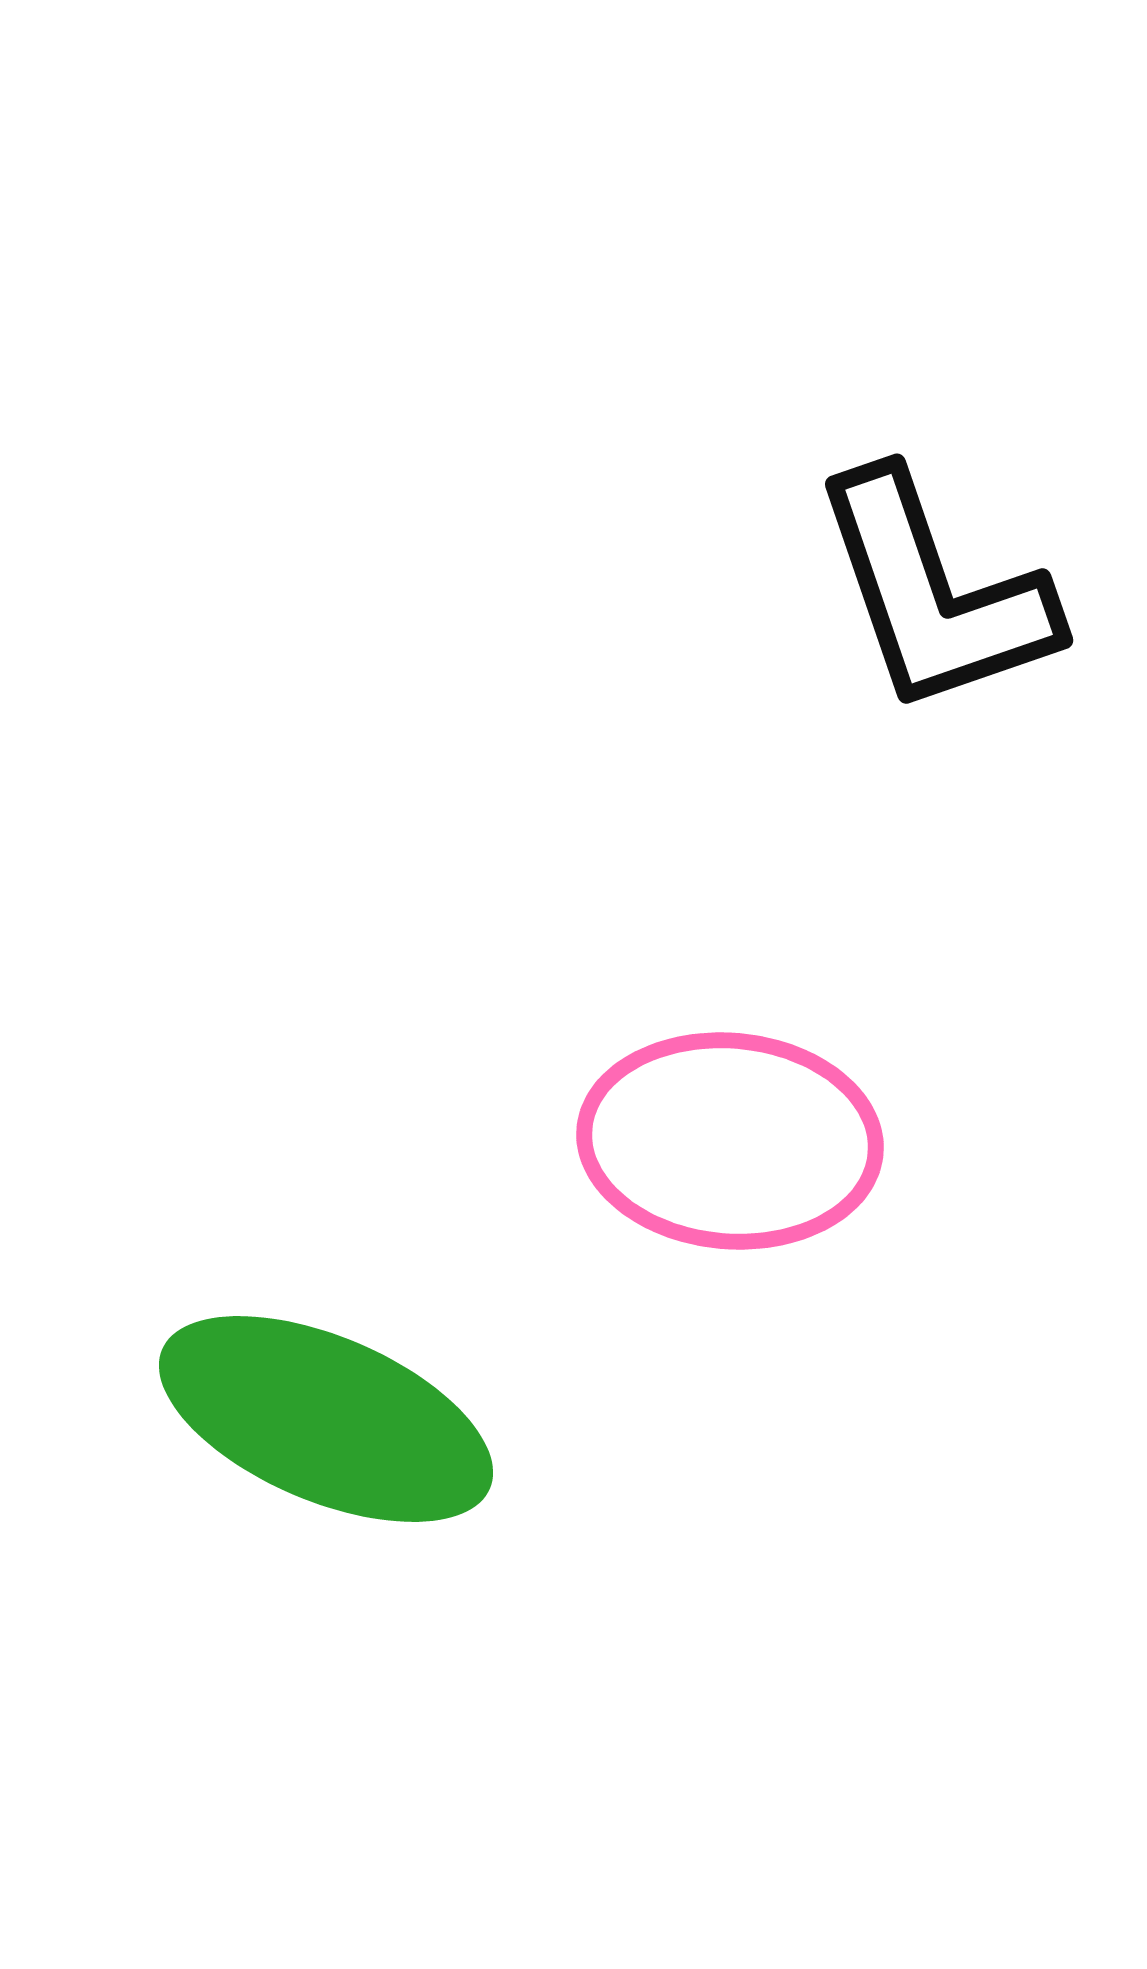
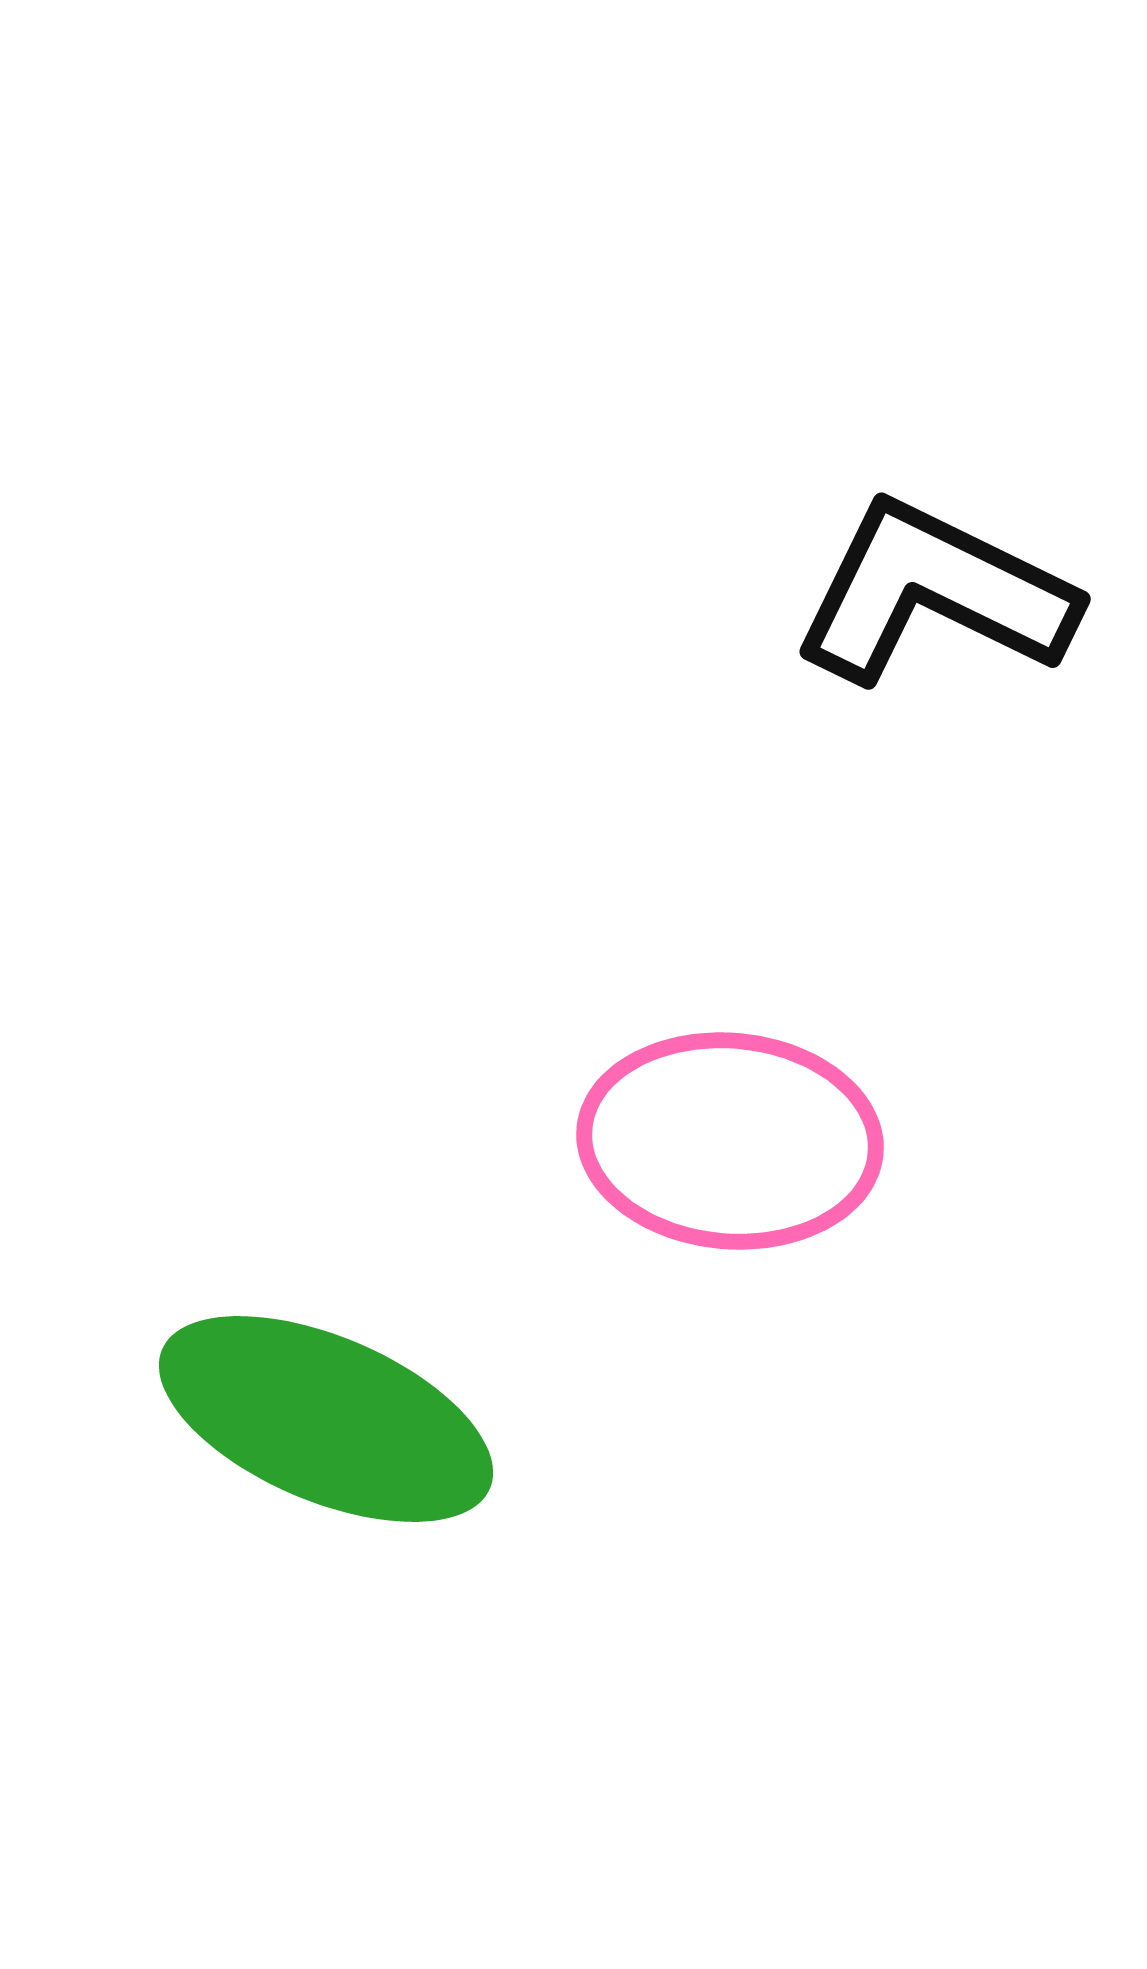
black L-shape: rotated 135 degrees clockwise
